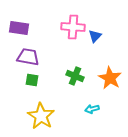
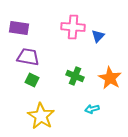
blue triangle: moved 3 px right
green square: rotated 16 degrees clockwise
